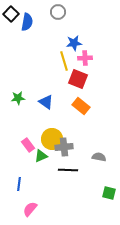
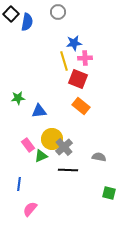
blue triangle: moved 7 px left, 9 px down; rotated 42 degrees counterclockwise
gray cross: rotated 36 degrees counterclockwise
